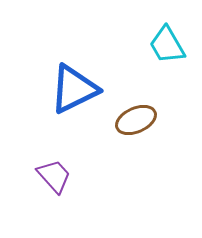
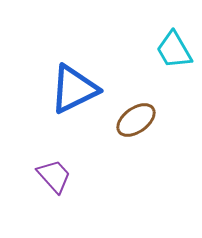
cyan trapezoid: moved 7 px right, 5 px down
brown ellipse: rotated 12 degrees counterclockwise
